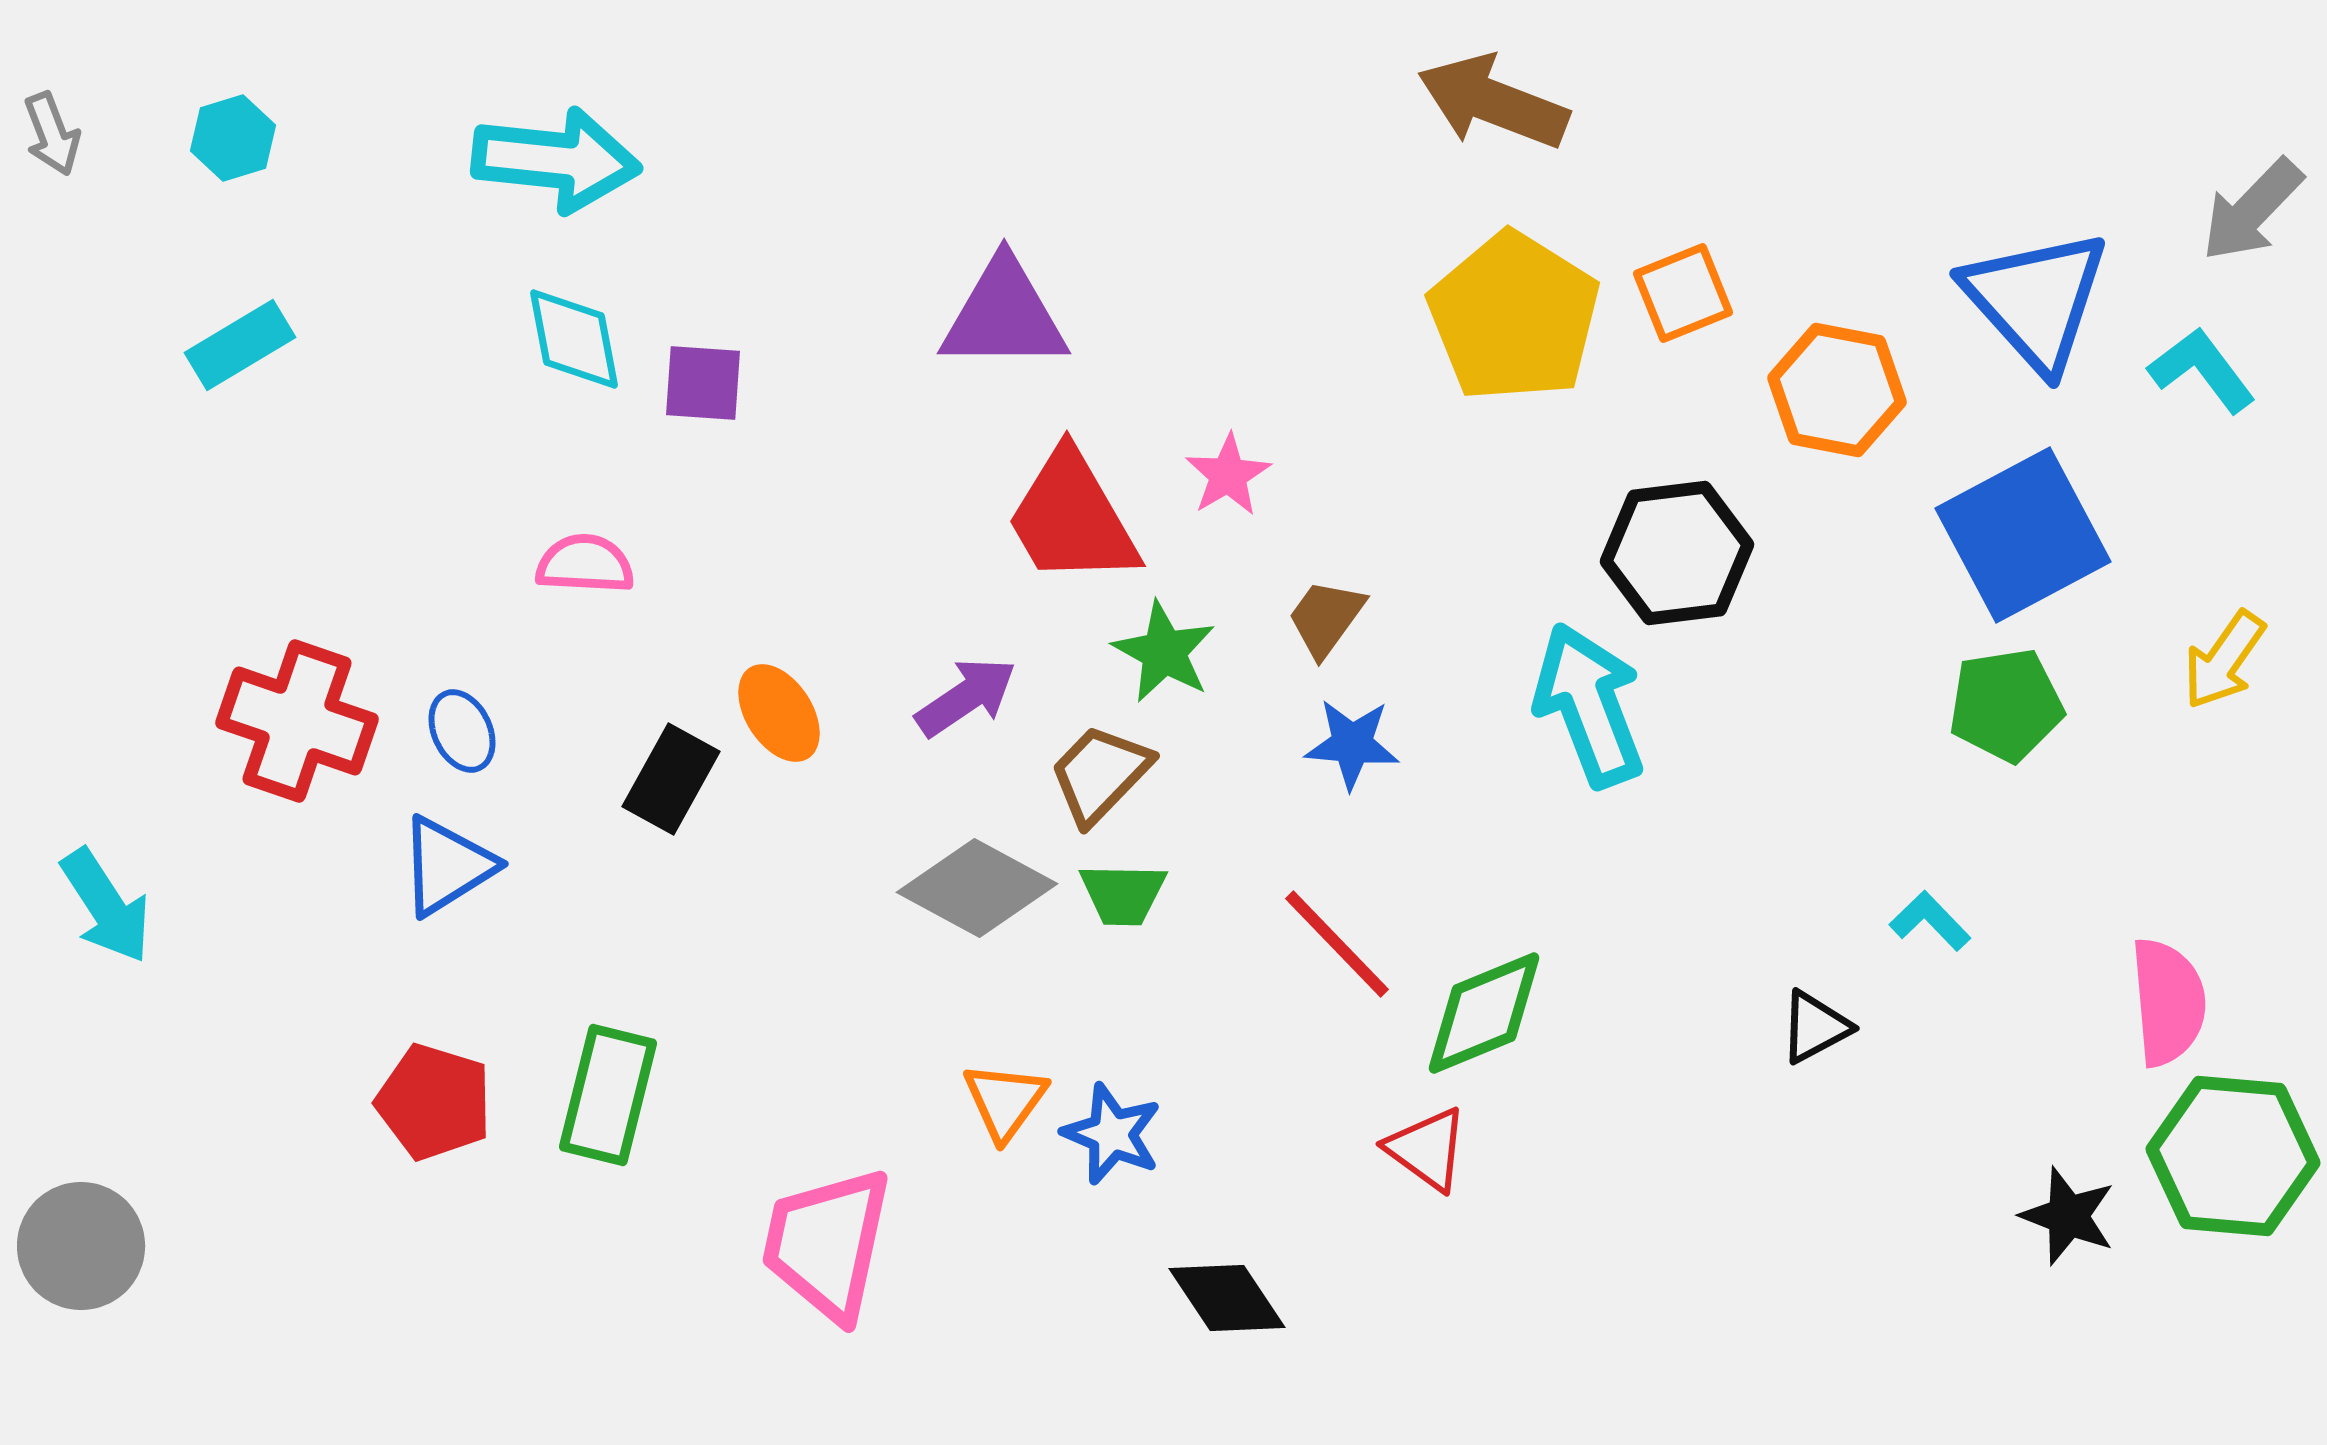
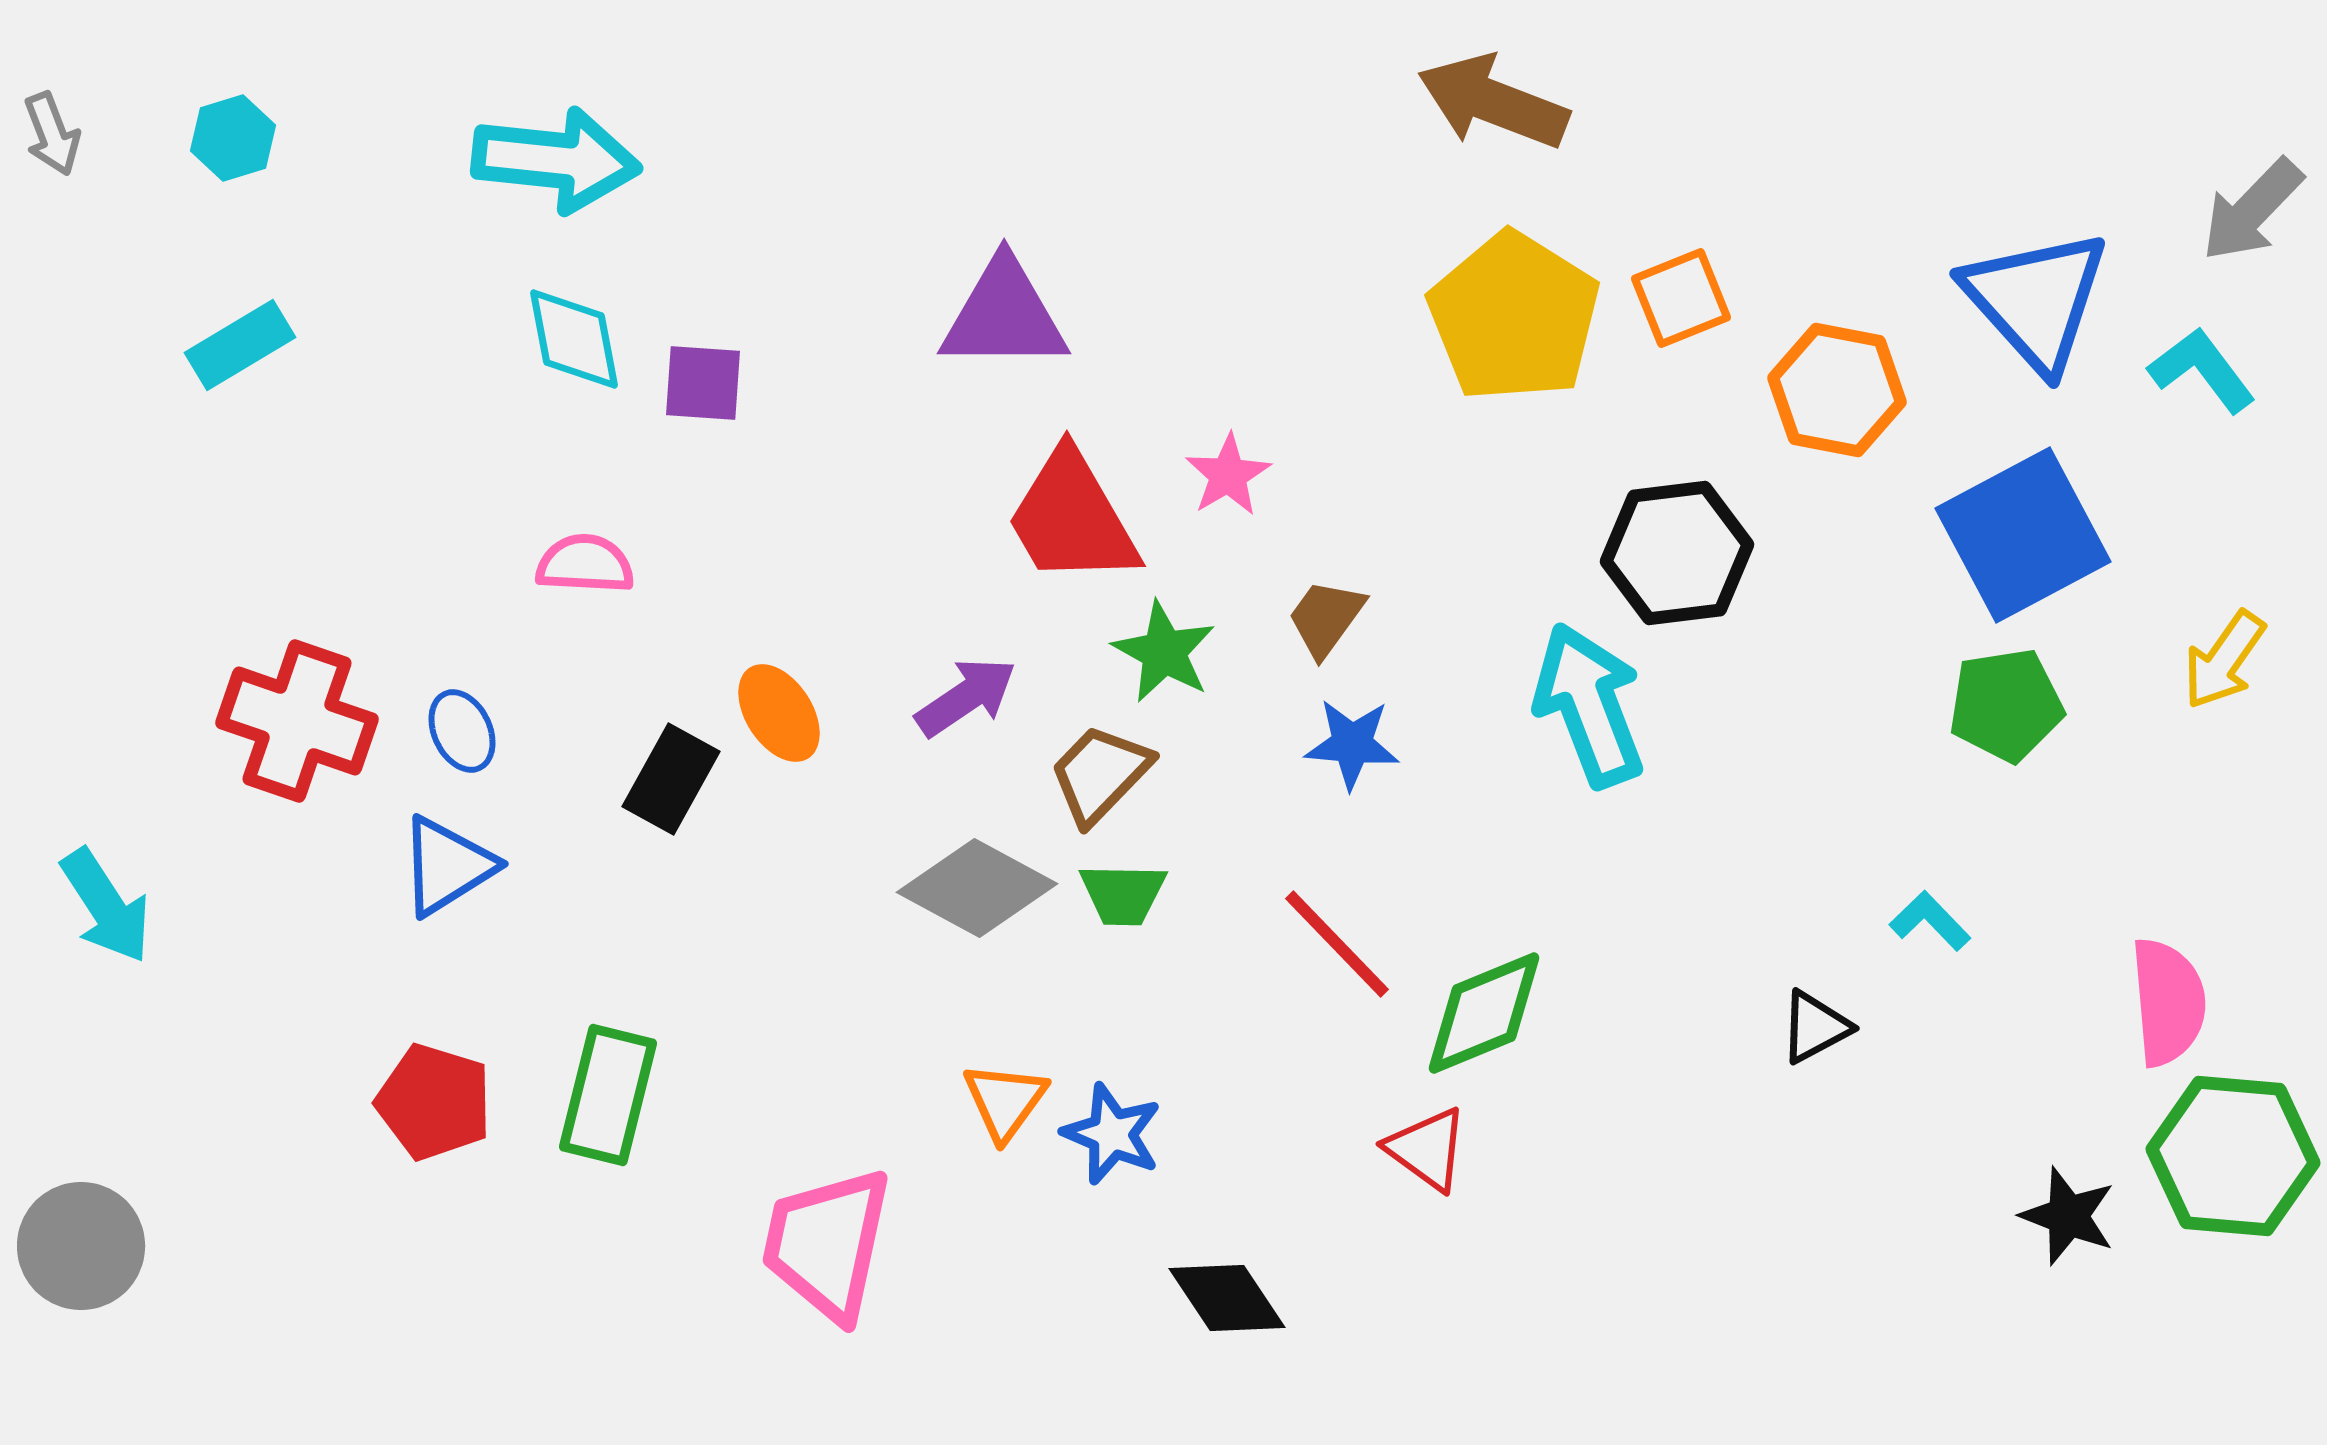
orange square at (1683, 293): moved 2 px left, 5 px down
